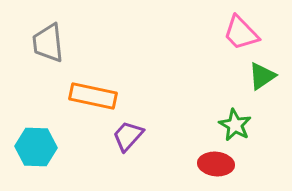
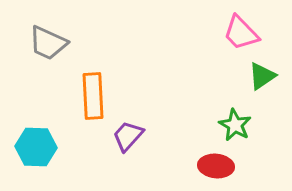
gray trapezoid: rotated 60 degrees counterclockwise
orange rectangle: rotated 75 degrees clockwise
red ellipse: moved 2 px down
